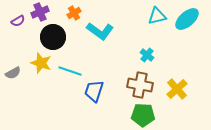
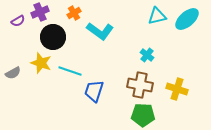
yellow cross: rotated 30 degrees counterclockwise
